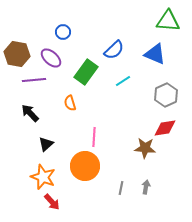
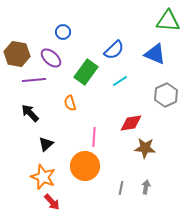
cyan line: moved 3 px left
red diamond: moved 34 px left, 5 px up
